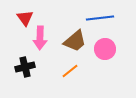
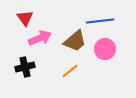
blue line: moved 3 px down
pink arrow: rotated 115 degrees counterclockwise
